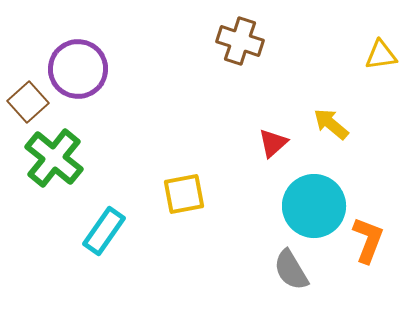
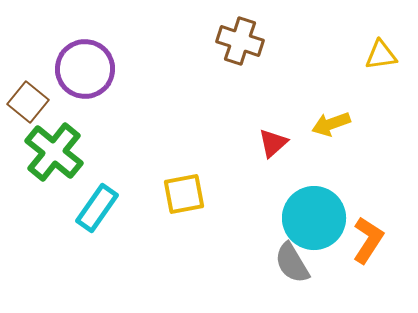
purple circle: moved 7 px right
brown square: rotated 9 degrees counterclockwise
yellow arrow: rotated 60 degrees counterclockwise
green cross: moved 6 px up
cyan circle: moved 12 px down
cyan rectangle: moved 7 px left, 23 px up
orange L-shape: rotated 12 degrees clockwise
gray semicircle: moved 1 px right, 7 px up
